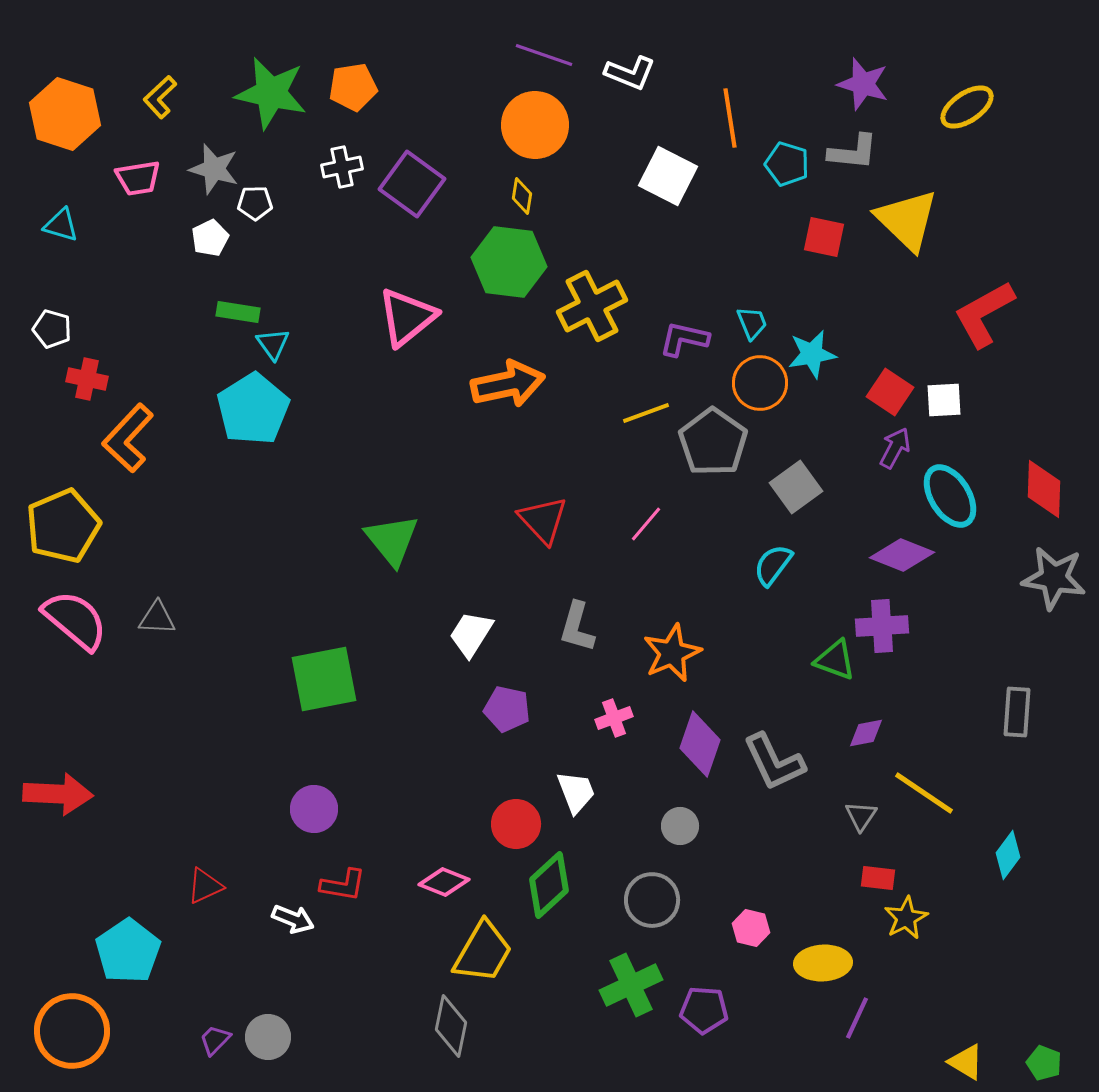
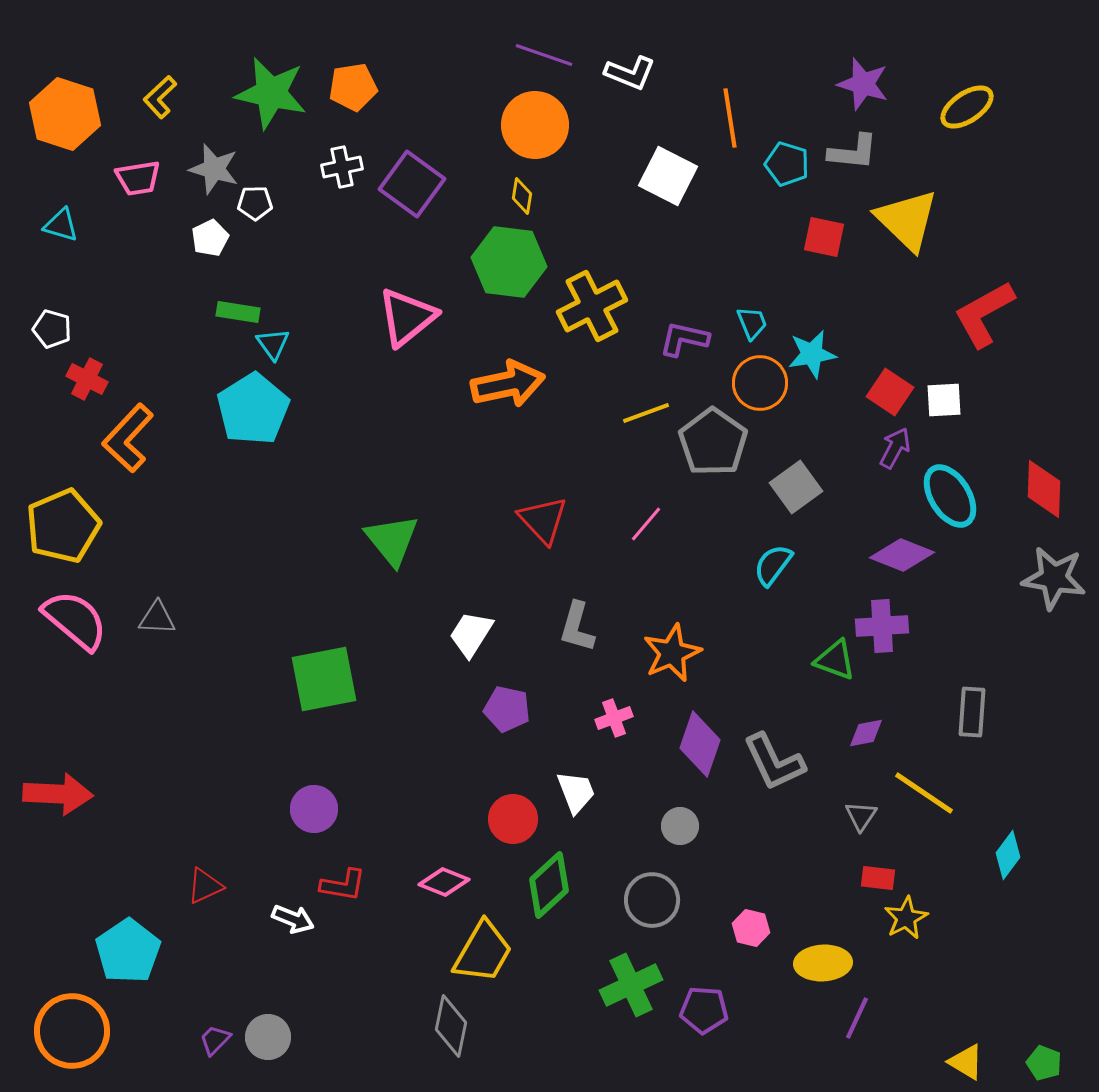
red cross at (87, 379): rotated 15 degrees clockwise
gray rectangle at (1017, 712): moved 45 px left
red circle at (516, 824): moved 3 px left, 5 px up
